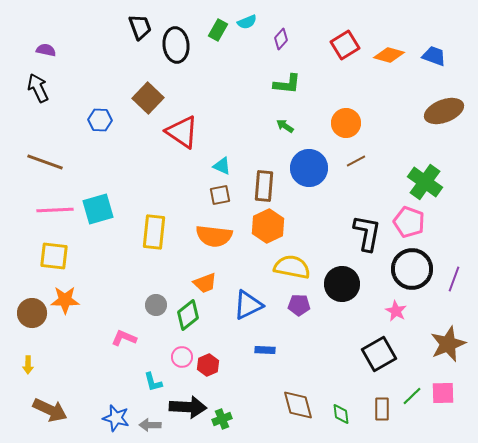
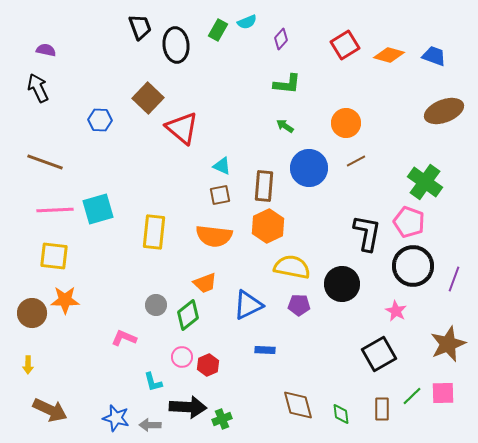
red triangle at (182, 132): moved 4 px up; rotated 6 degrees clockwise
black circle at (412, 269): moved 1 px right, 3 px up
